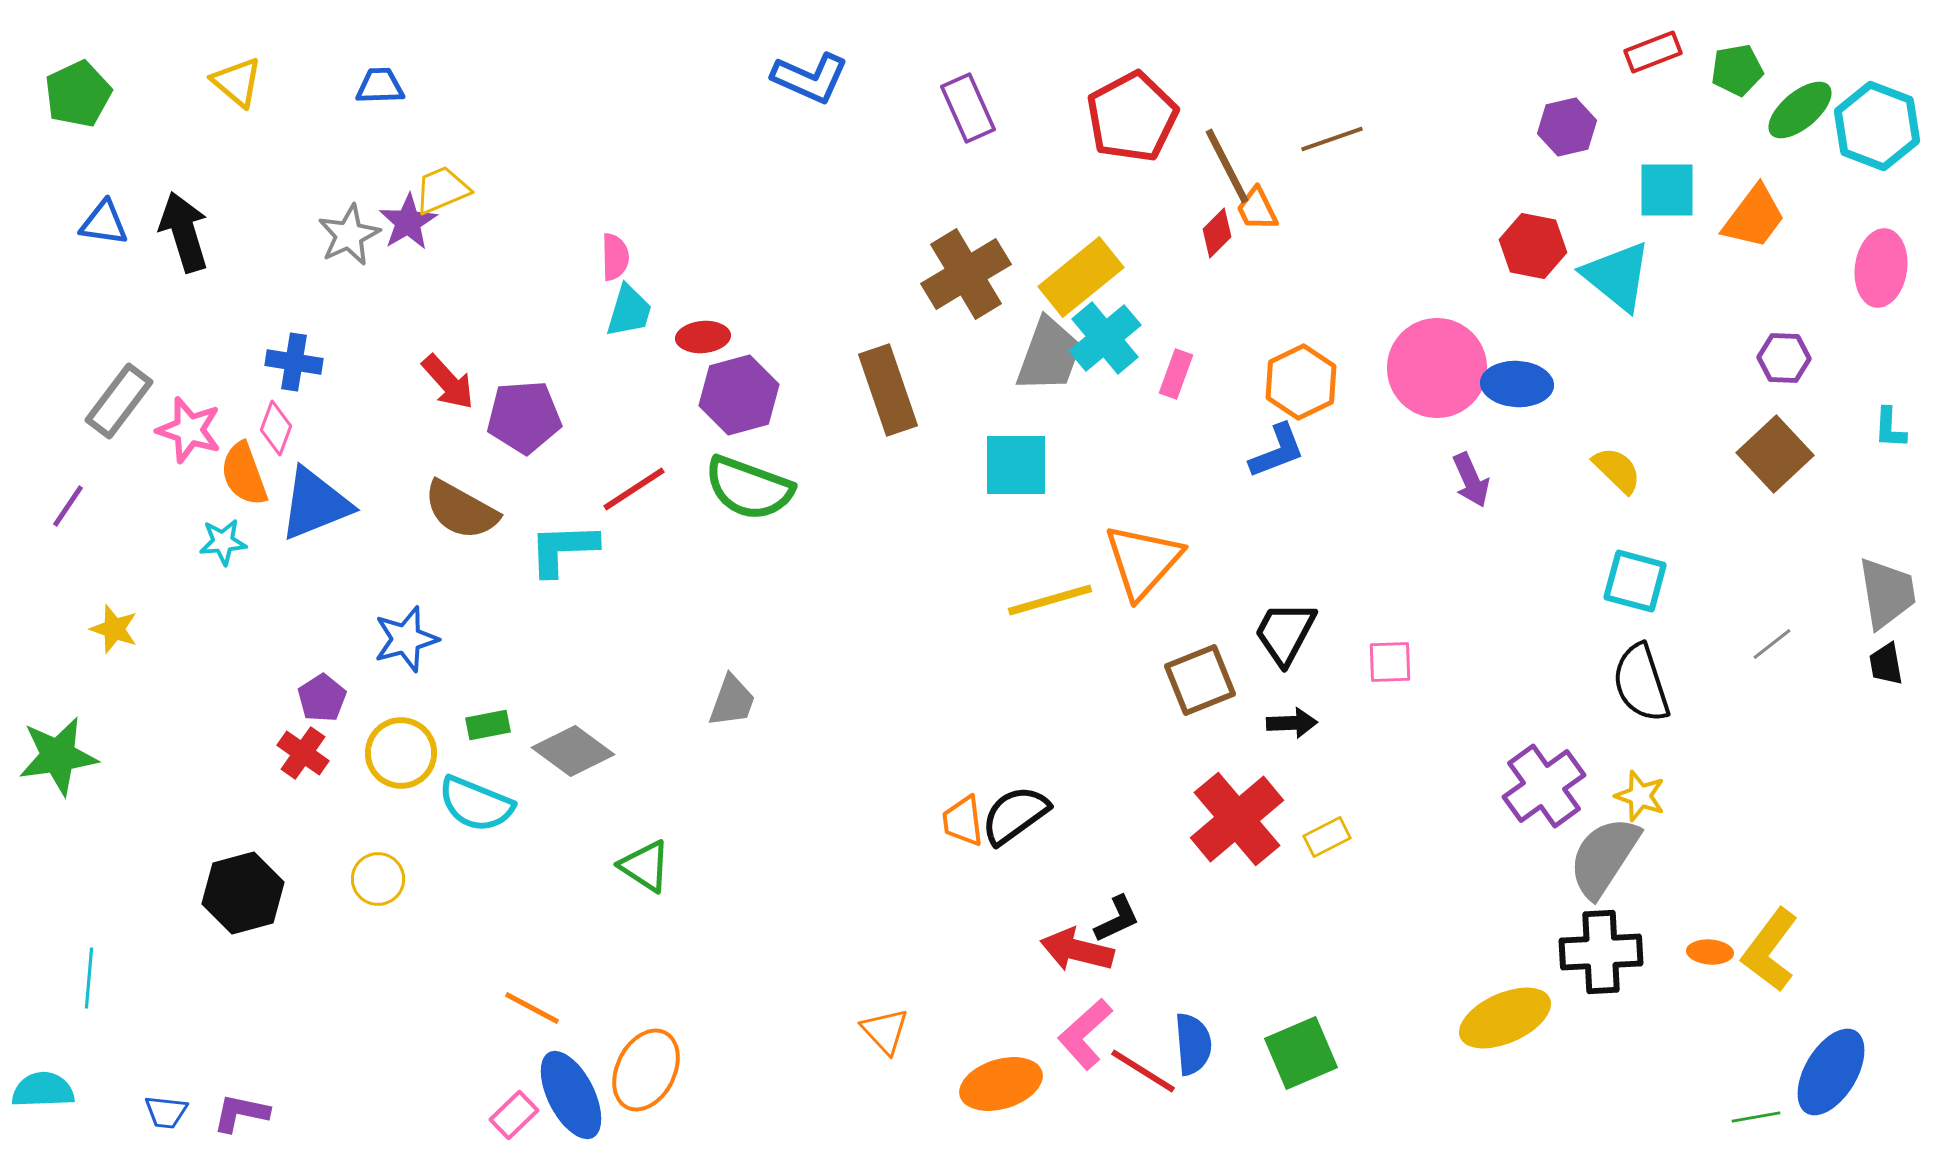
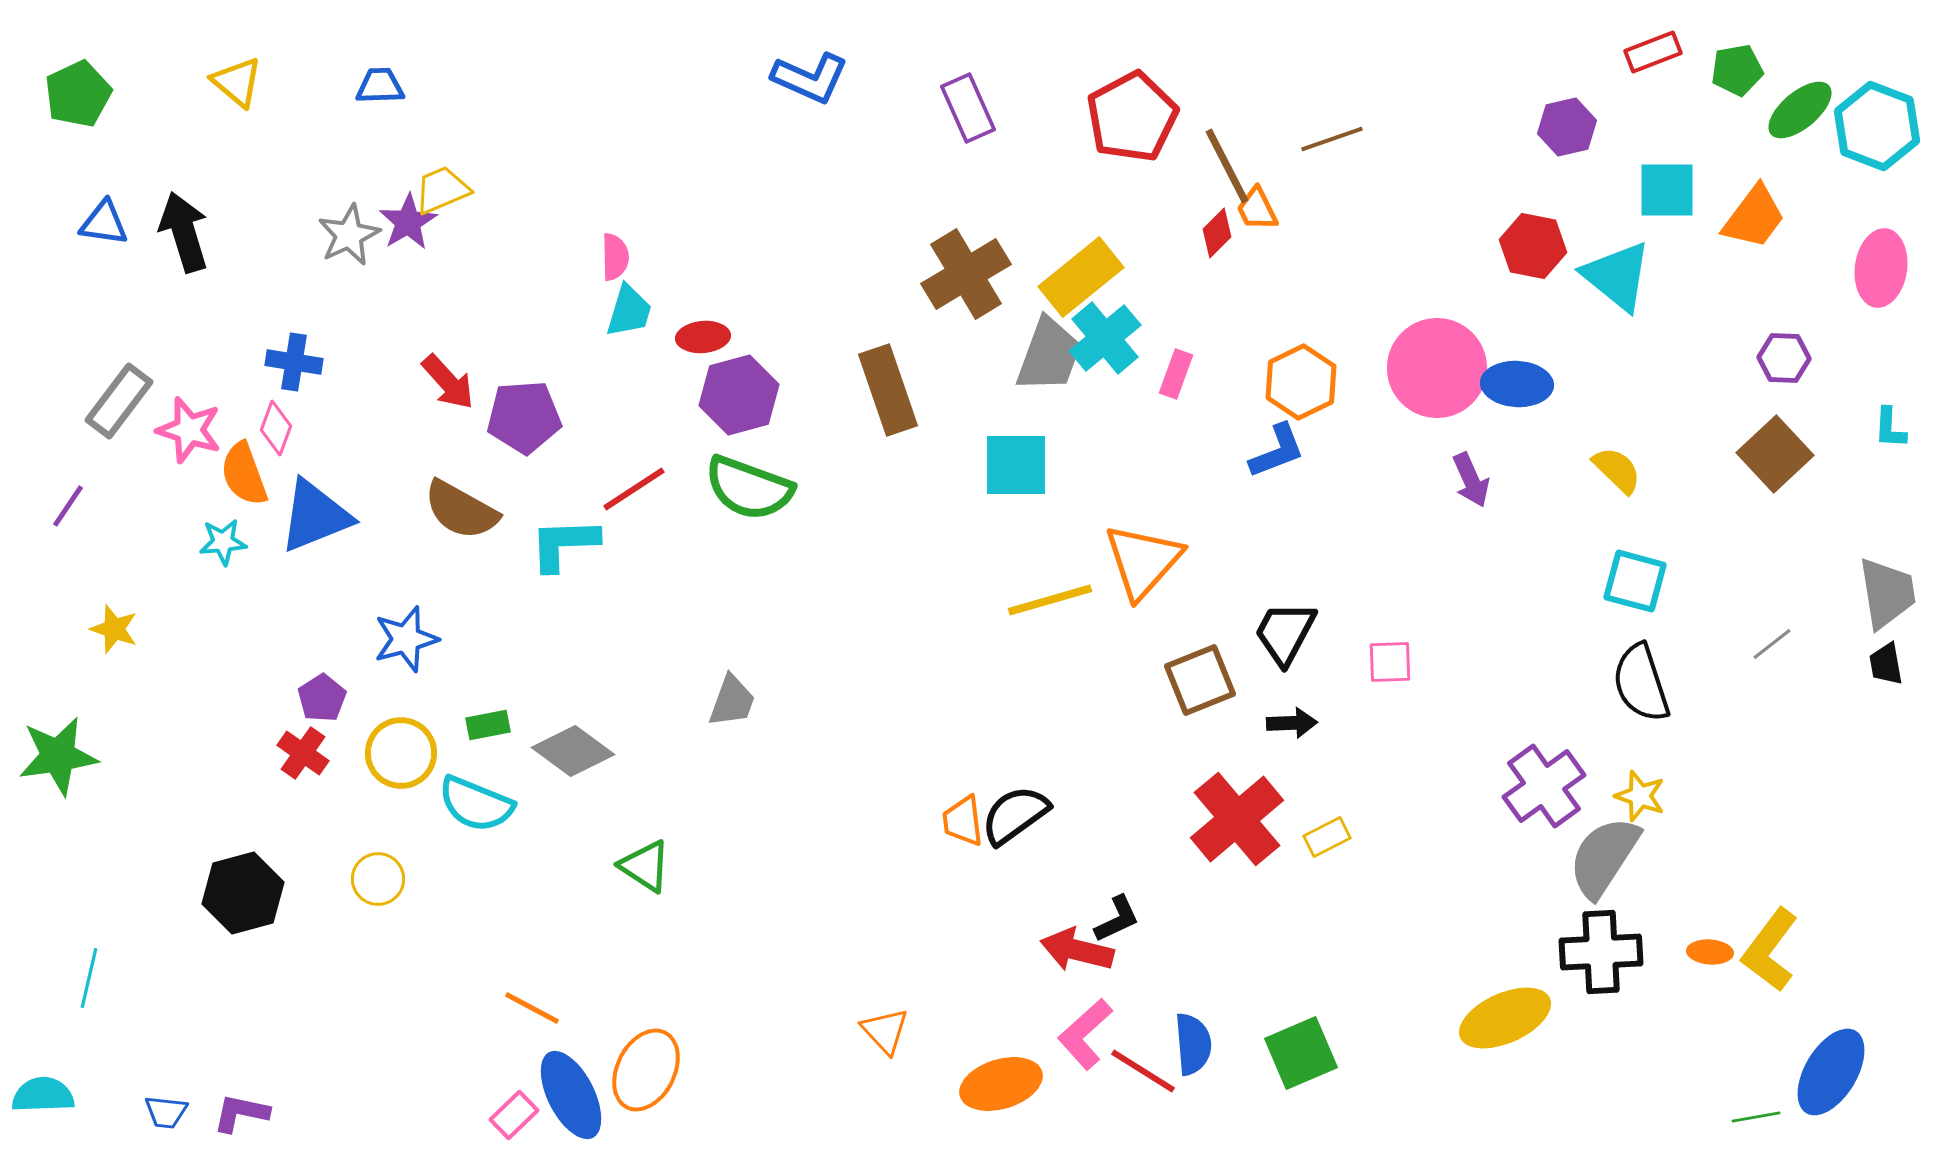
blue triangle at (315, 504): moved 12 px down
cyan L-shape at (563, 549): moved 1 px right, 5 px up
cyan line at (89, 978): rotated 8 degrees clockwise
cyan semicircle at (43, 1090): moved 5 px down
